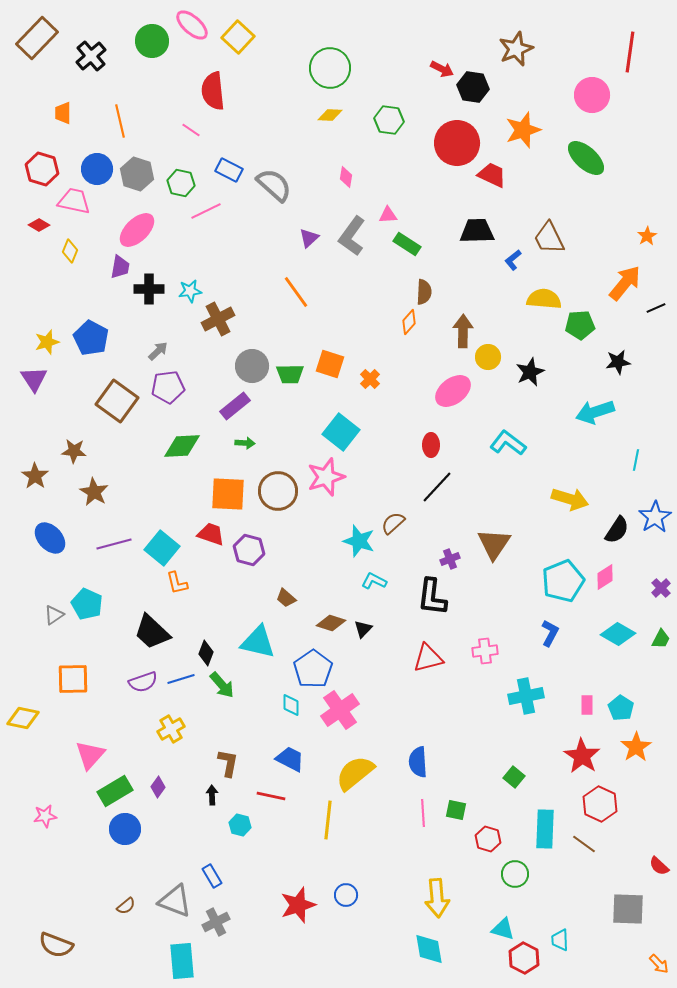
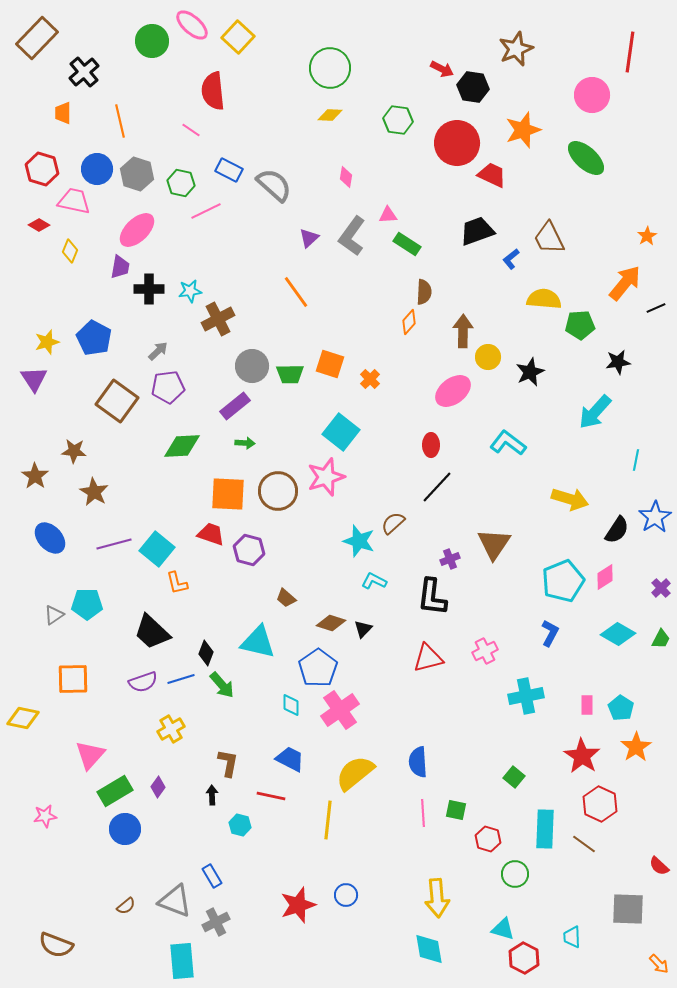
black cross at (91, 56): moved 7 px left, 16 px down
green hexagon at (389, 120): moved 9 px right
black trapezoid at (477, 231): rotated 18 degrees counterclockwise
blue L-shape at (513, 260): moved 2 px left, 1 px up
blue pentagon at (91, 338): moved 3 px right
cyan arrow at (595, 412): rotated 30 degrees counterclockwise
cyan square at (162, 548): moved 5 px left, 1 px down
cyan pentagon at (87, 604): rotated 24 degrees counterclockwise
pink cross at (485, 651): rotated 20 degrees counterclockwise
blue pentagon at (313, 669): moved 5 px right, 1 px up
cyan trapezoid at (560, 940): moved 12 px right, 3 px up
